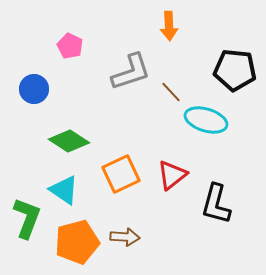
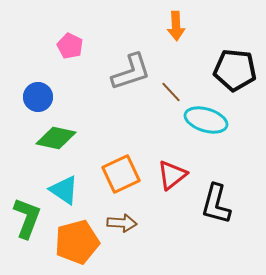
orange arrow: moved 7 px right
blue circle: moved 4 px right, 8 px down
green diamond: moved 13 px left, 3 px up; rotated 21 degrees counterclockwise
brown arrow: moved 3 px left, 14 px up
